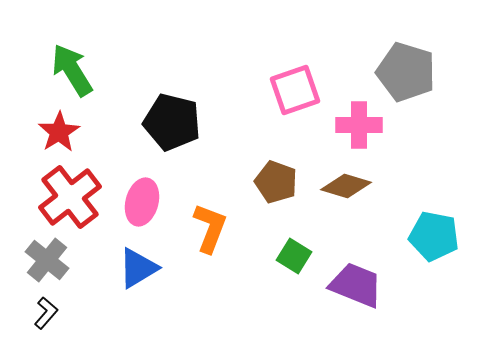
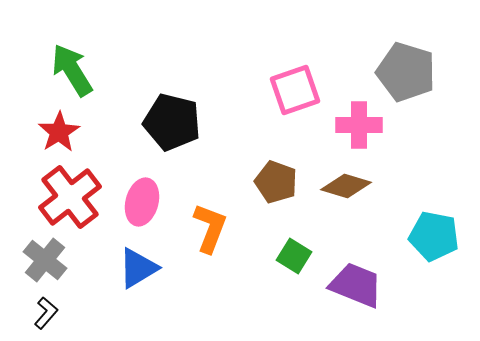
gray cross: moved 2 px left
